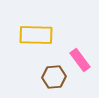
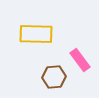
yellow rectangle: moved 1 px up
